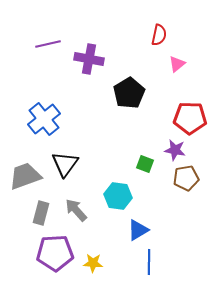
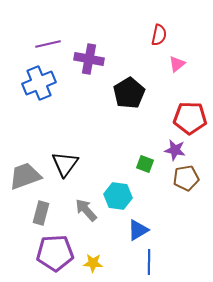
blue cross: moved 5 px left, 36 px up; rotated 16 degrees clockwise
gray arrow: moved 10 px right
